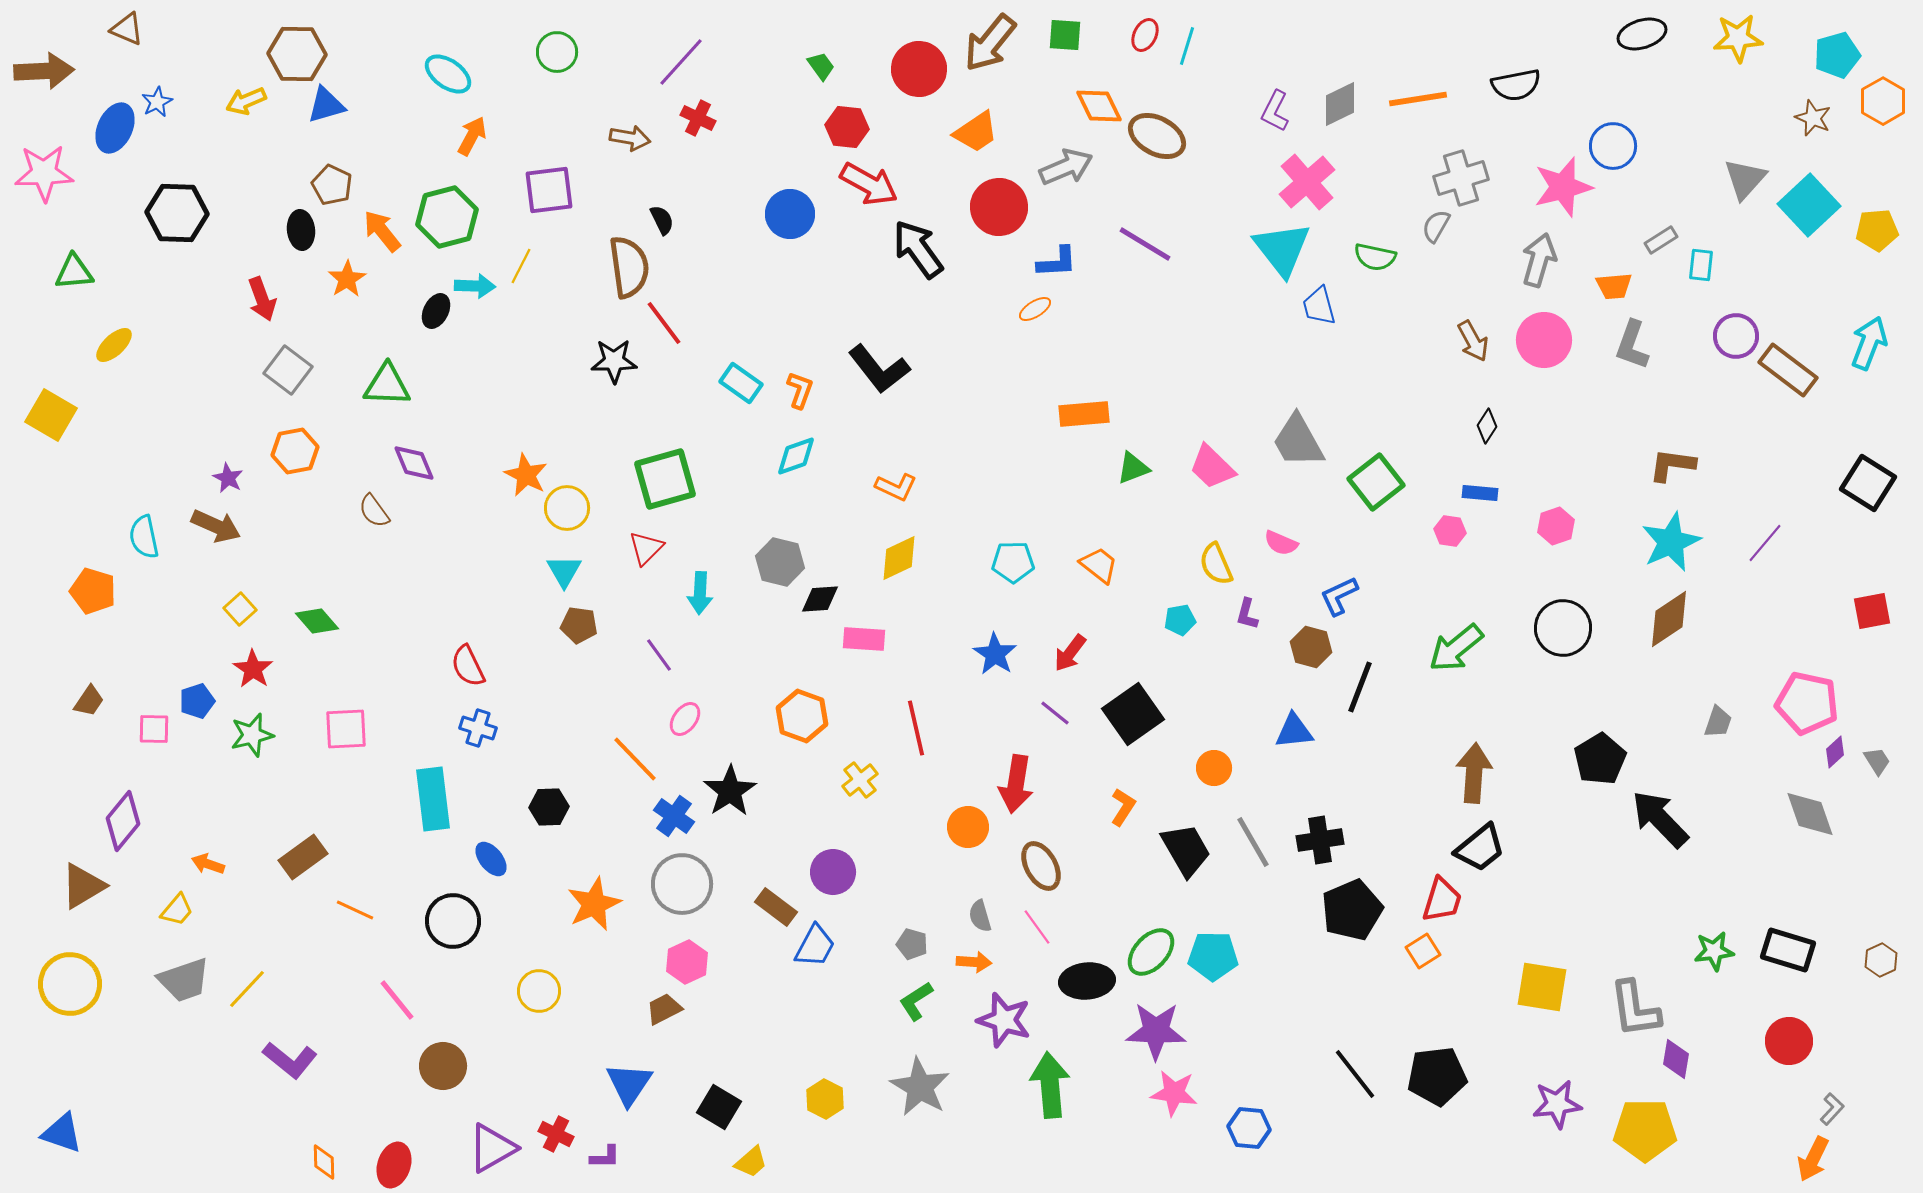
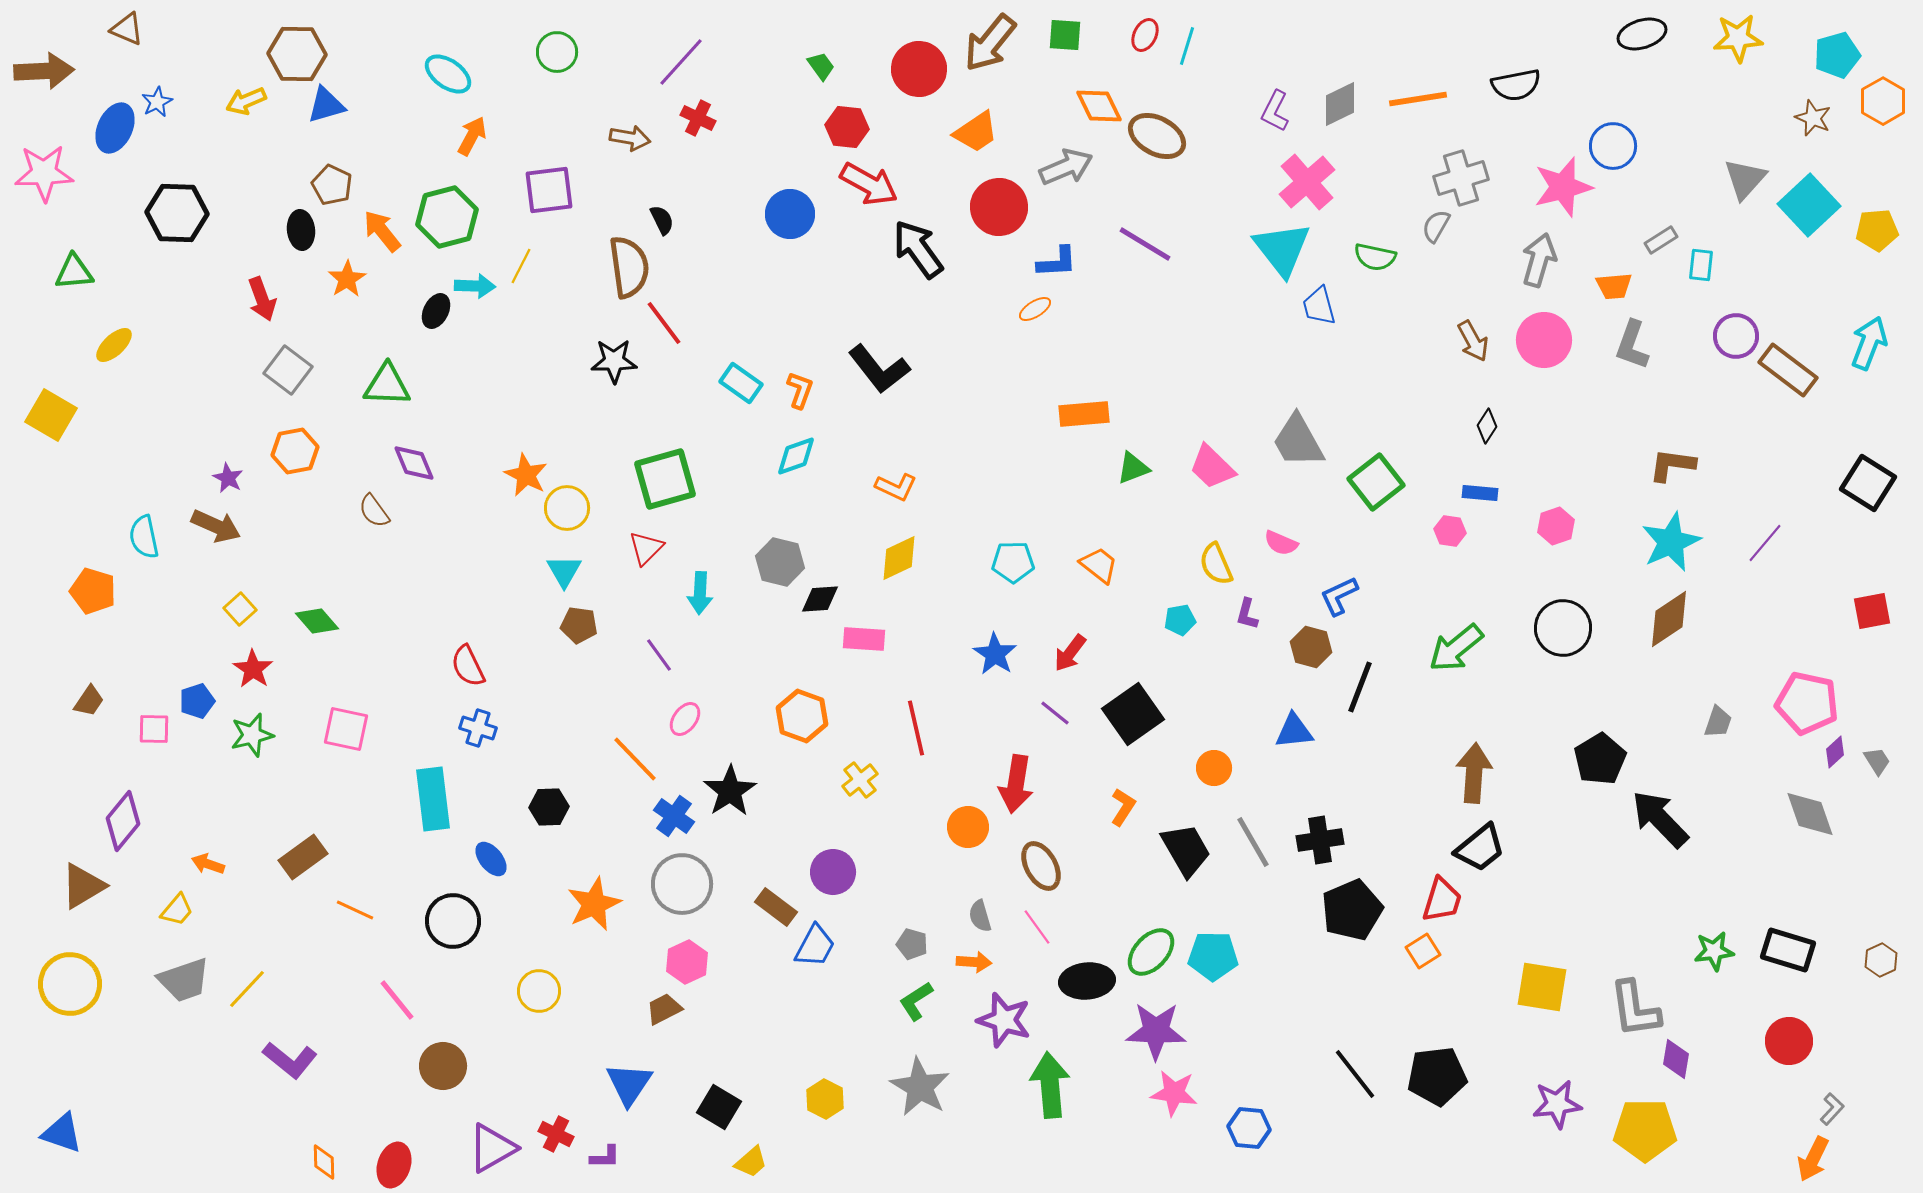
pink square at (346, 729): rotated 15 degrees clockwise
